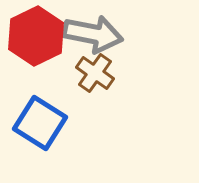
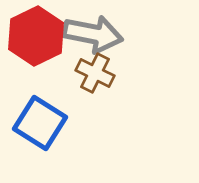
brown cross: rotated 9 degrees counterclockwise
